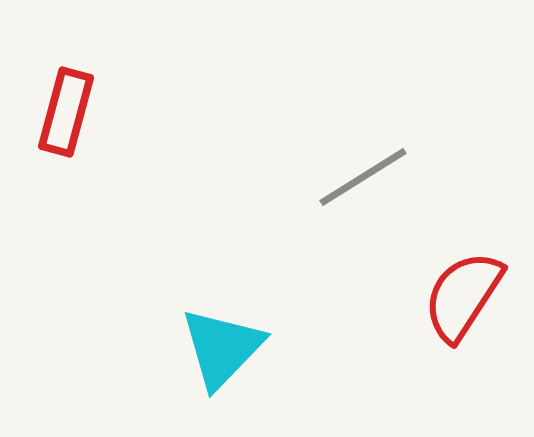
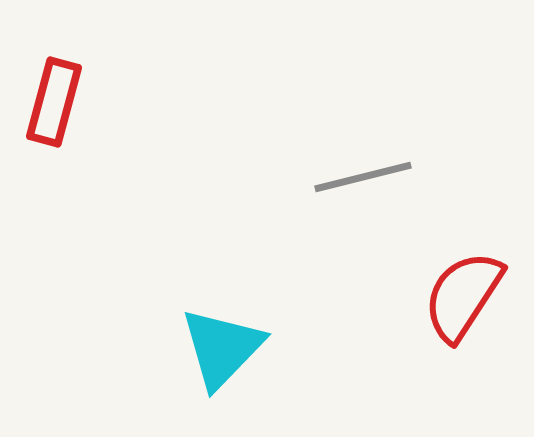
red rectangle: moved 12 px left, 10 px up
gray line: rotated 18 degrees clockwise
